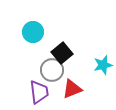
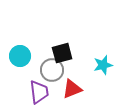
cyan circle: moved 13 px left, 24 px down
black square: rotated 25 degrees clockwise
